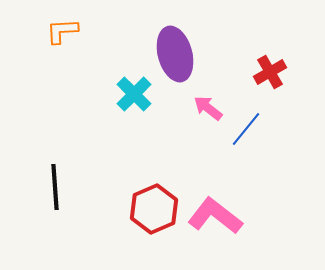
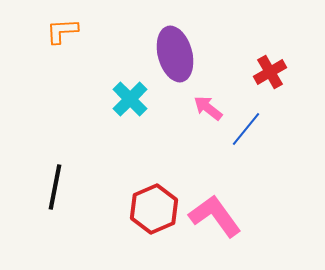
cyan cross: moved 4 px left, 5 px down
black line: rotated 15 degrees clockwise
pink L-shape: rotated 16 degrees clockwise
